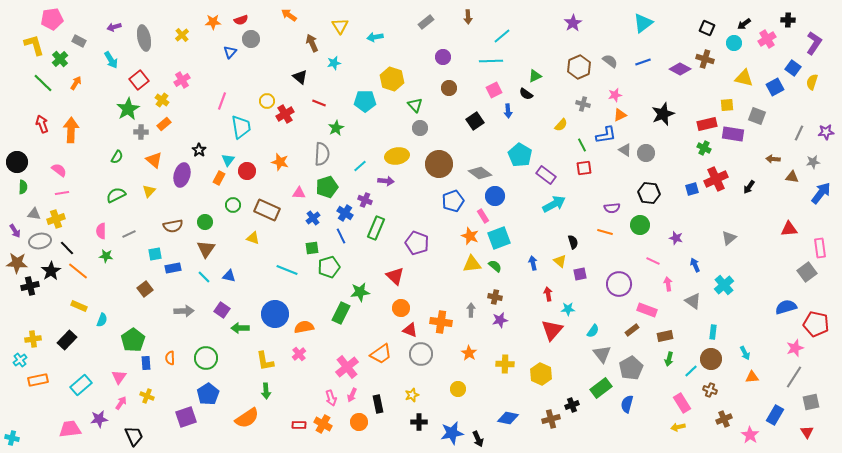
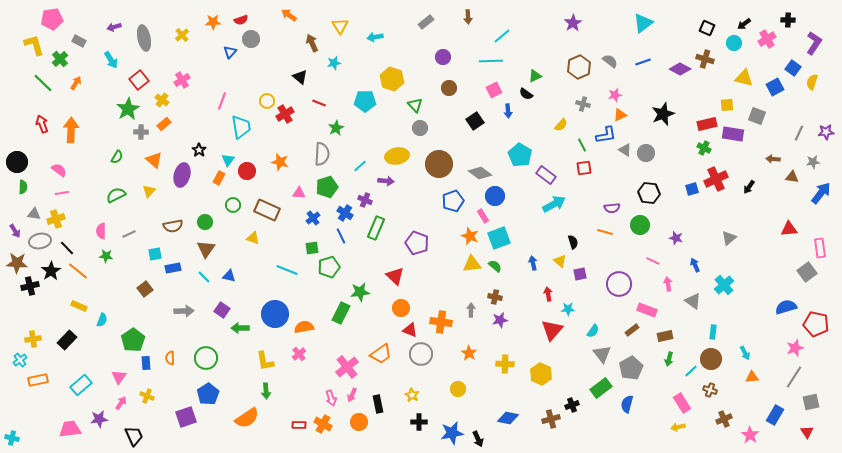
yellow star at (412, 395): rotated 24 degrees counterclockwise
